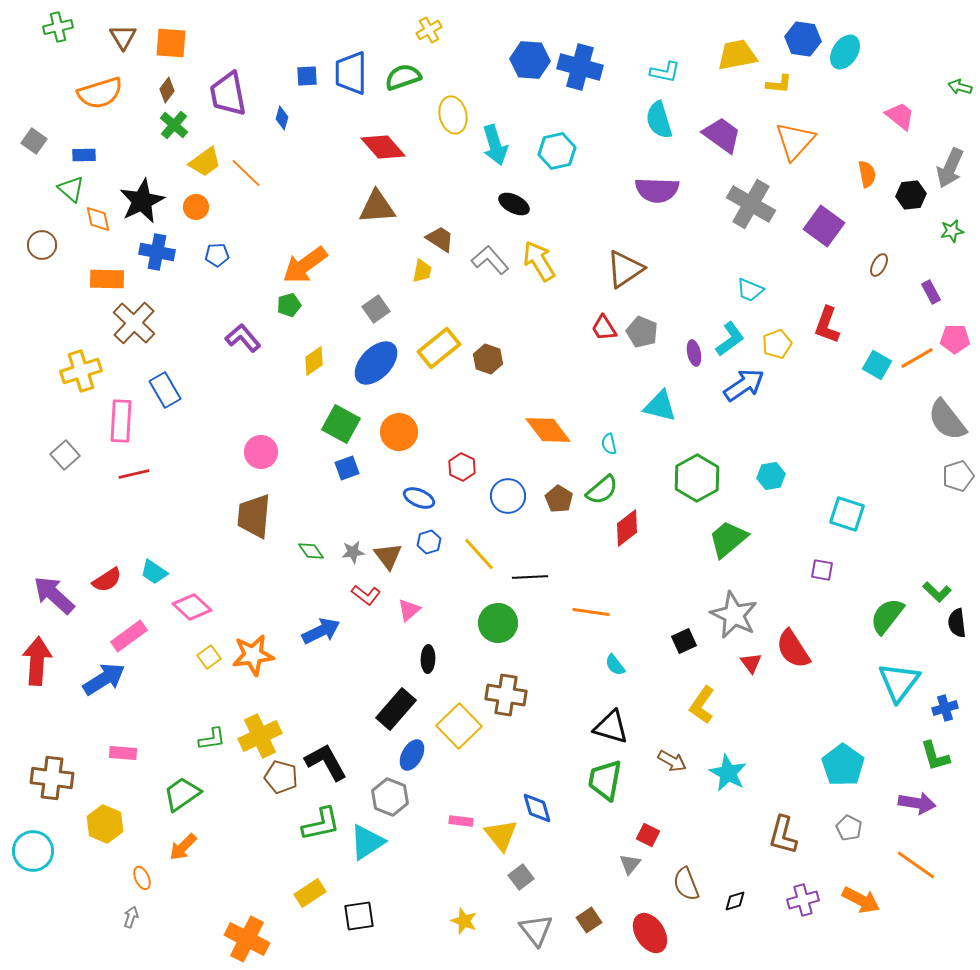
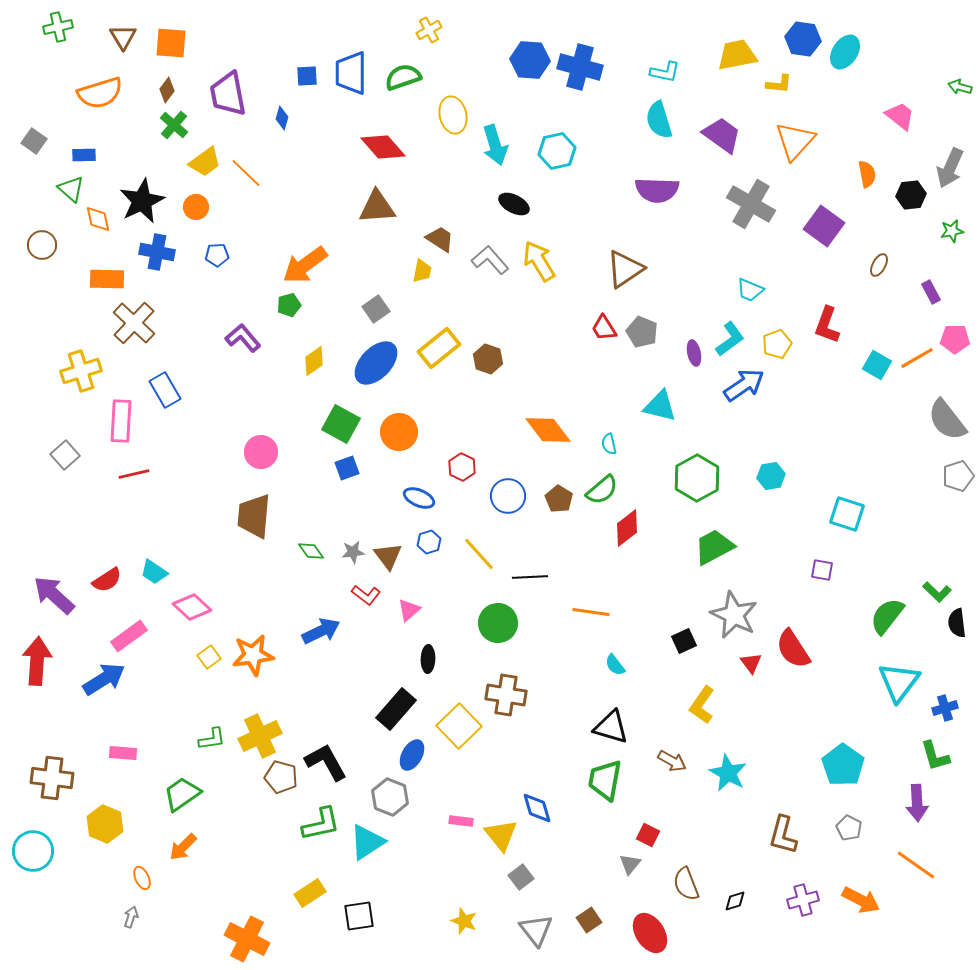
green trapezoid at (728, 539): moved 14 px left, 8 px down; rotated 12 degrees clockwise
purple arrow at (917, 803): rotated 78 degrees clockwise
